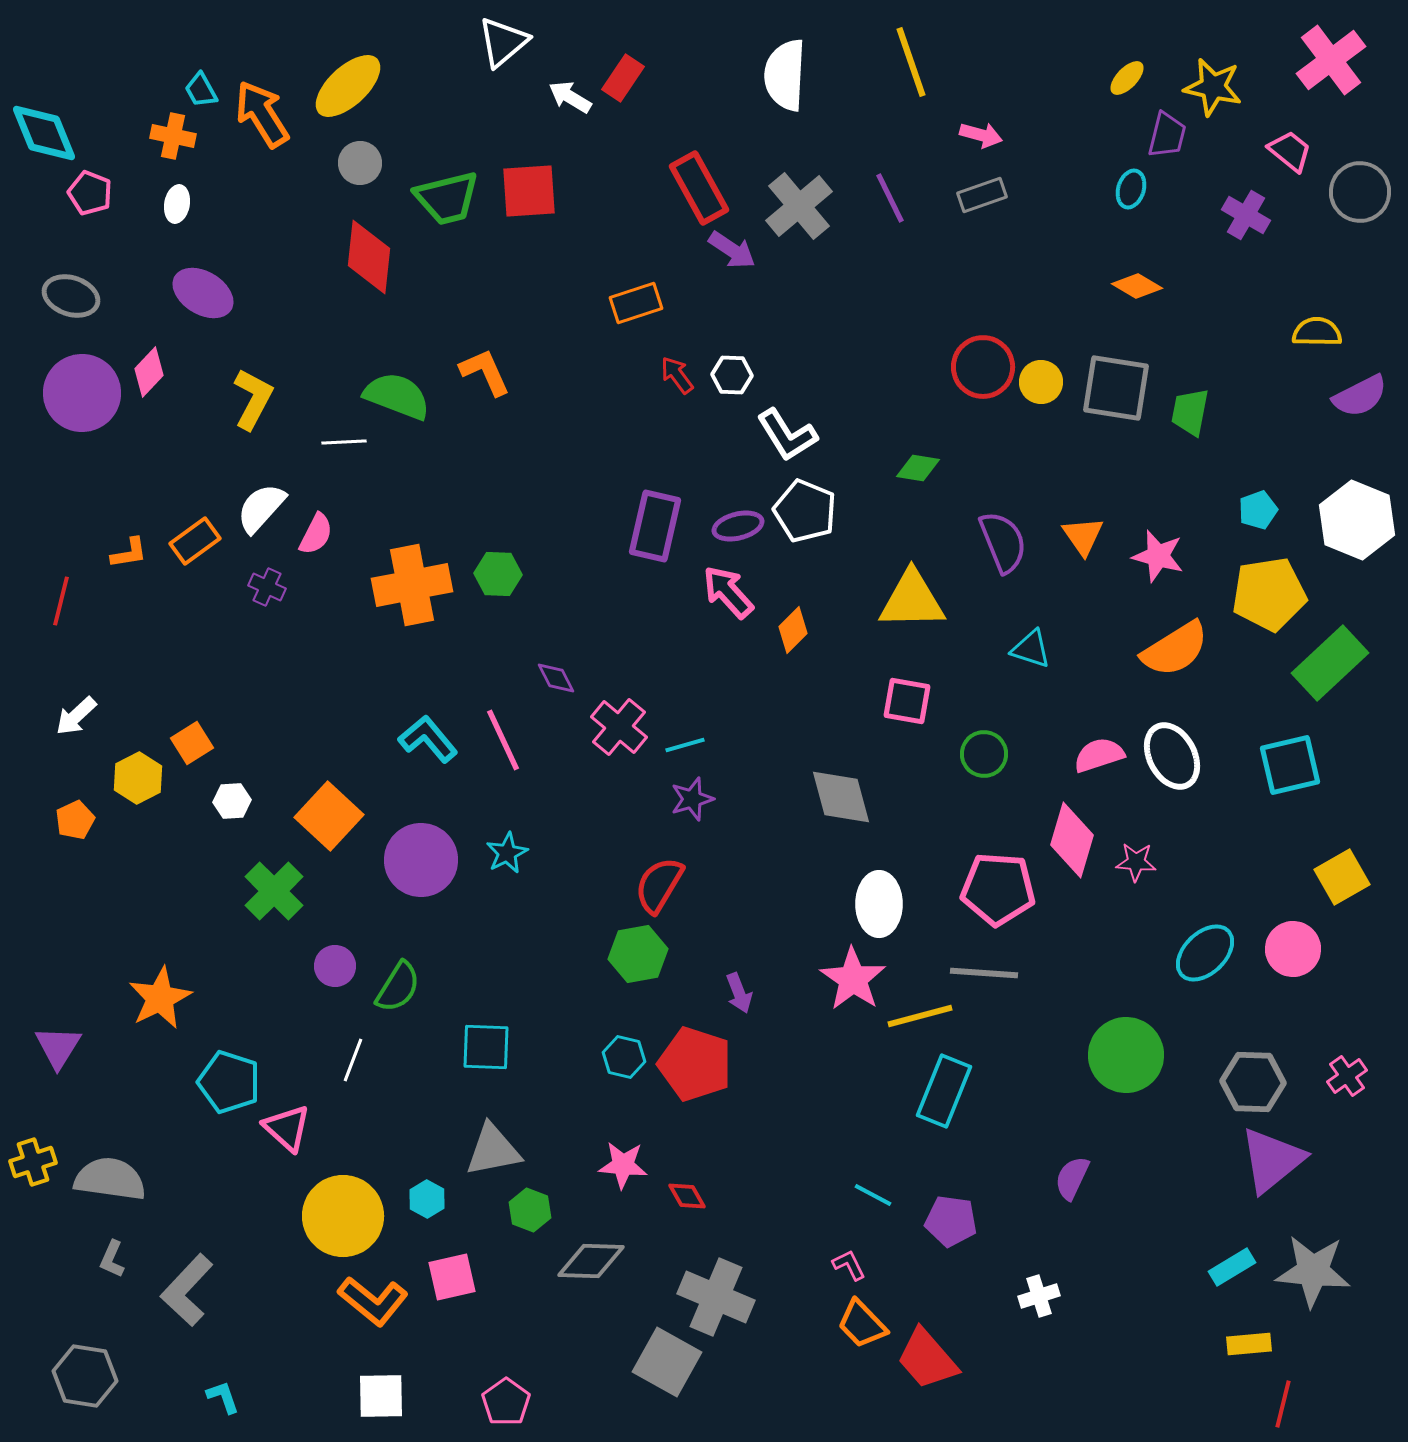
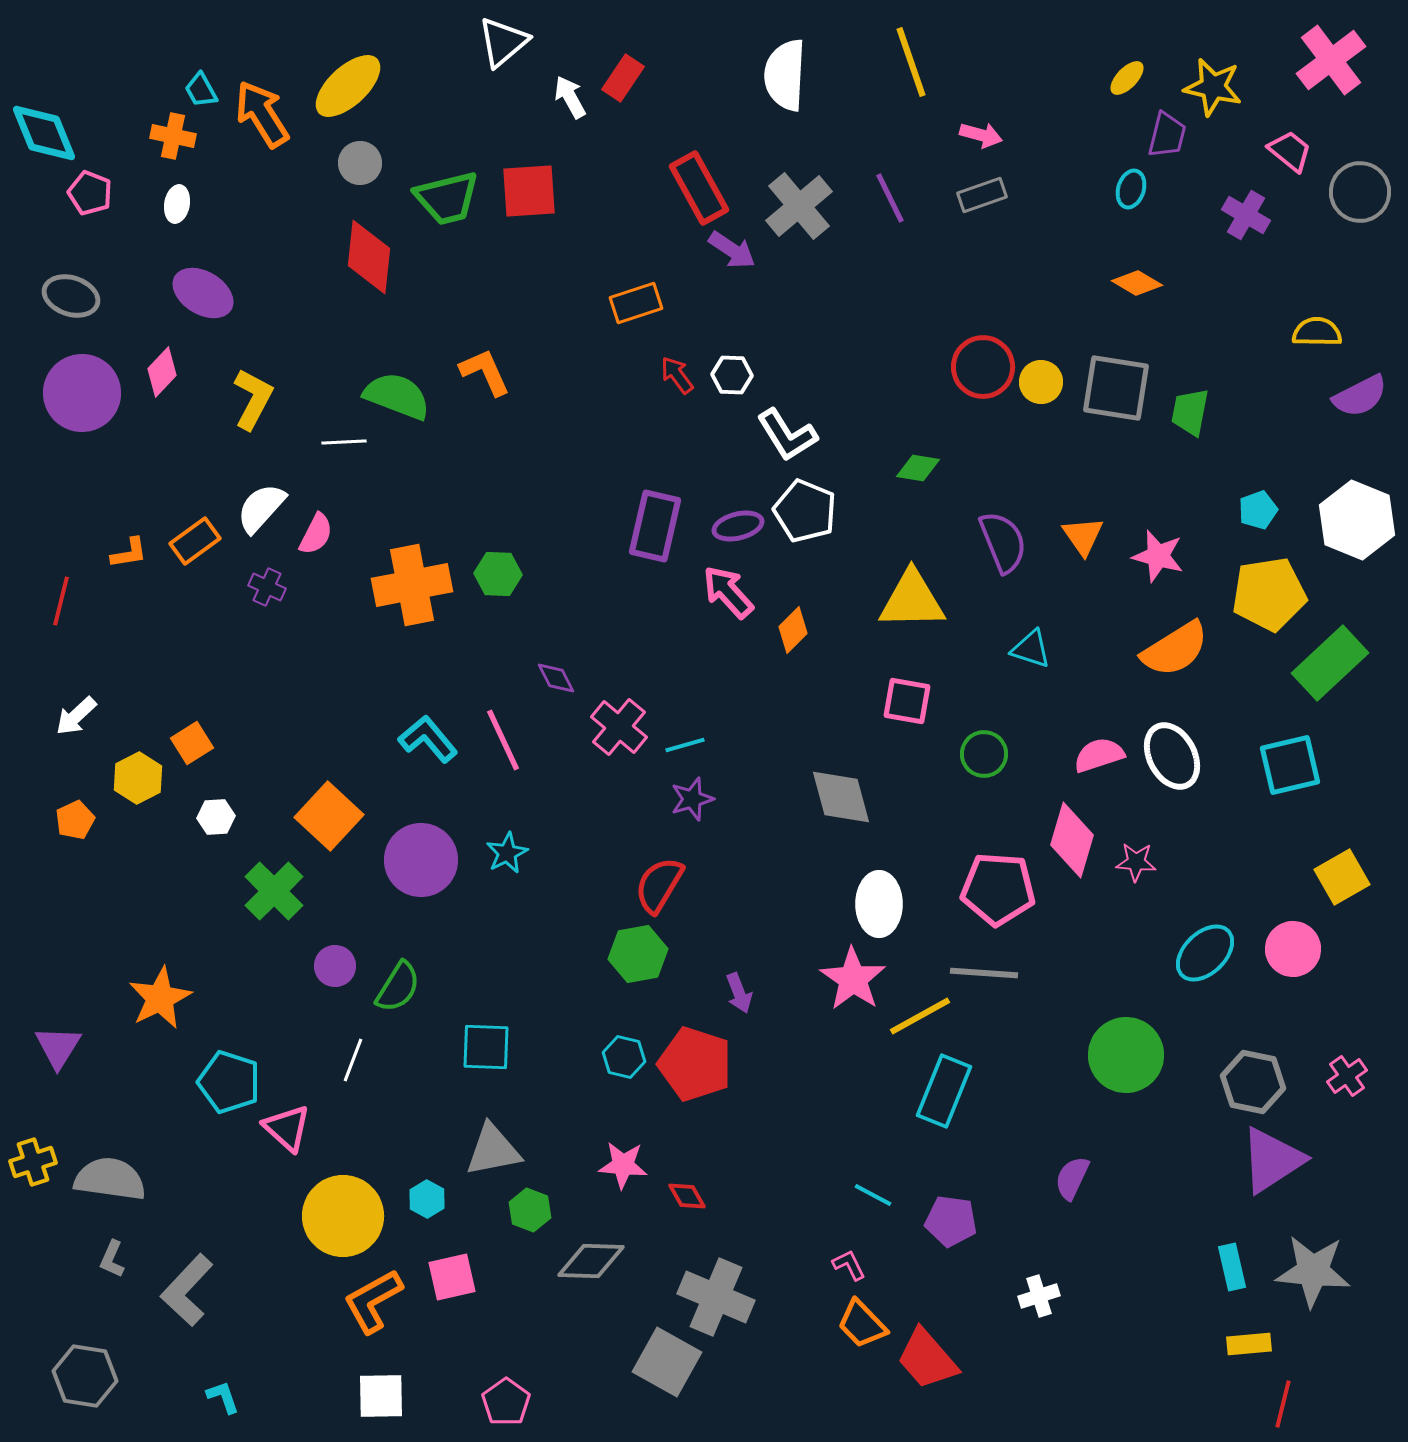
white arrow at (570, 97): rotated 30 degrees clockwise
orange diamond at (1137, 286): moved 3 px up
pink diamond at (149, 372): moved 13 px right
white hexagon at (232, 801): moved 16 px left, 16 px down
yellow line at (920, 1016): rotated 14 degrees counterclockwise
gray hexagon at (1253, 1082): rotated 10 degrees clockwise
purple triangle at (1272, 1160): rotated 6 degrees clockwise
cyan rectangle at (1232, 1267): rotated 72 degrees counterclockwise
orange L-shape at (373, 1301): rotated 112 degrees clockwise
